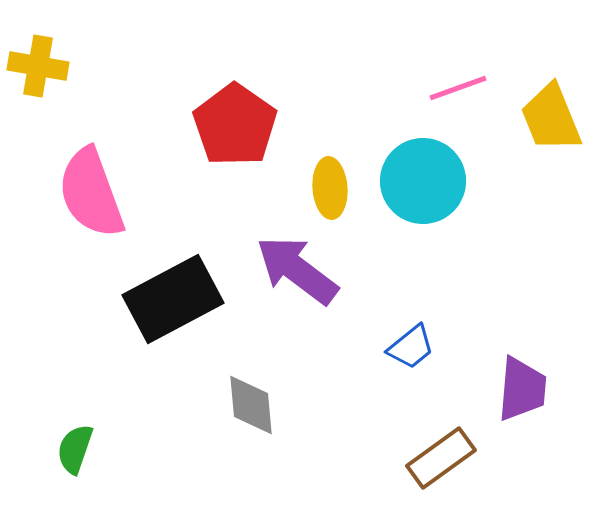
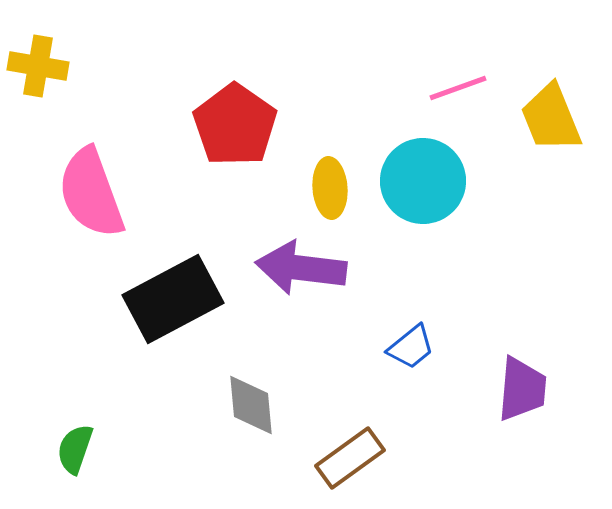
purple arrow: moved 4 px right, 2 px up; rotated 30 degrees counterclockwise
brown rectangle: moved 91 px left
